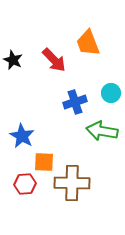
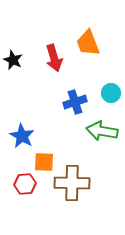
red arrow: moved 2 px up; rotated 28 degrees clockwise
